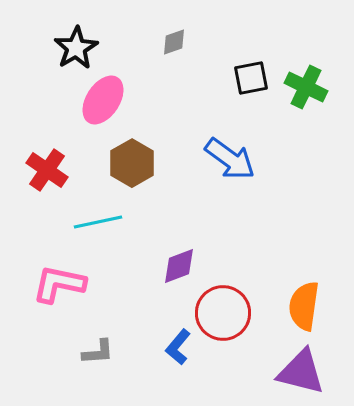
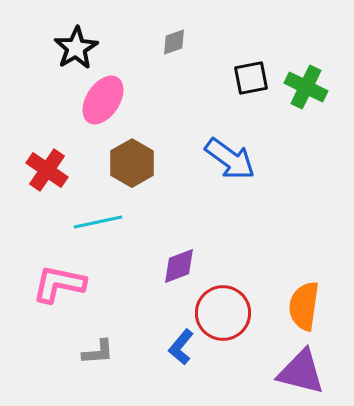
blue L-shape: moved 3 px right
